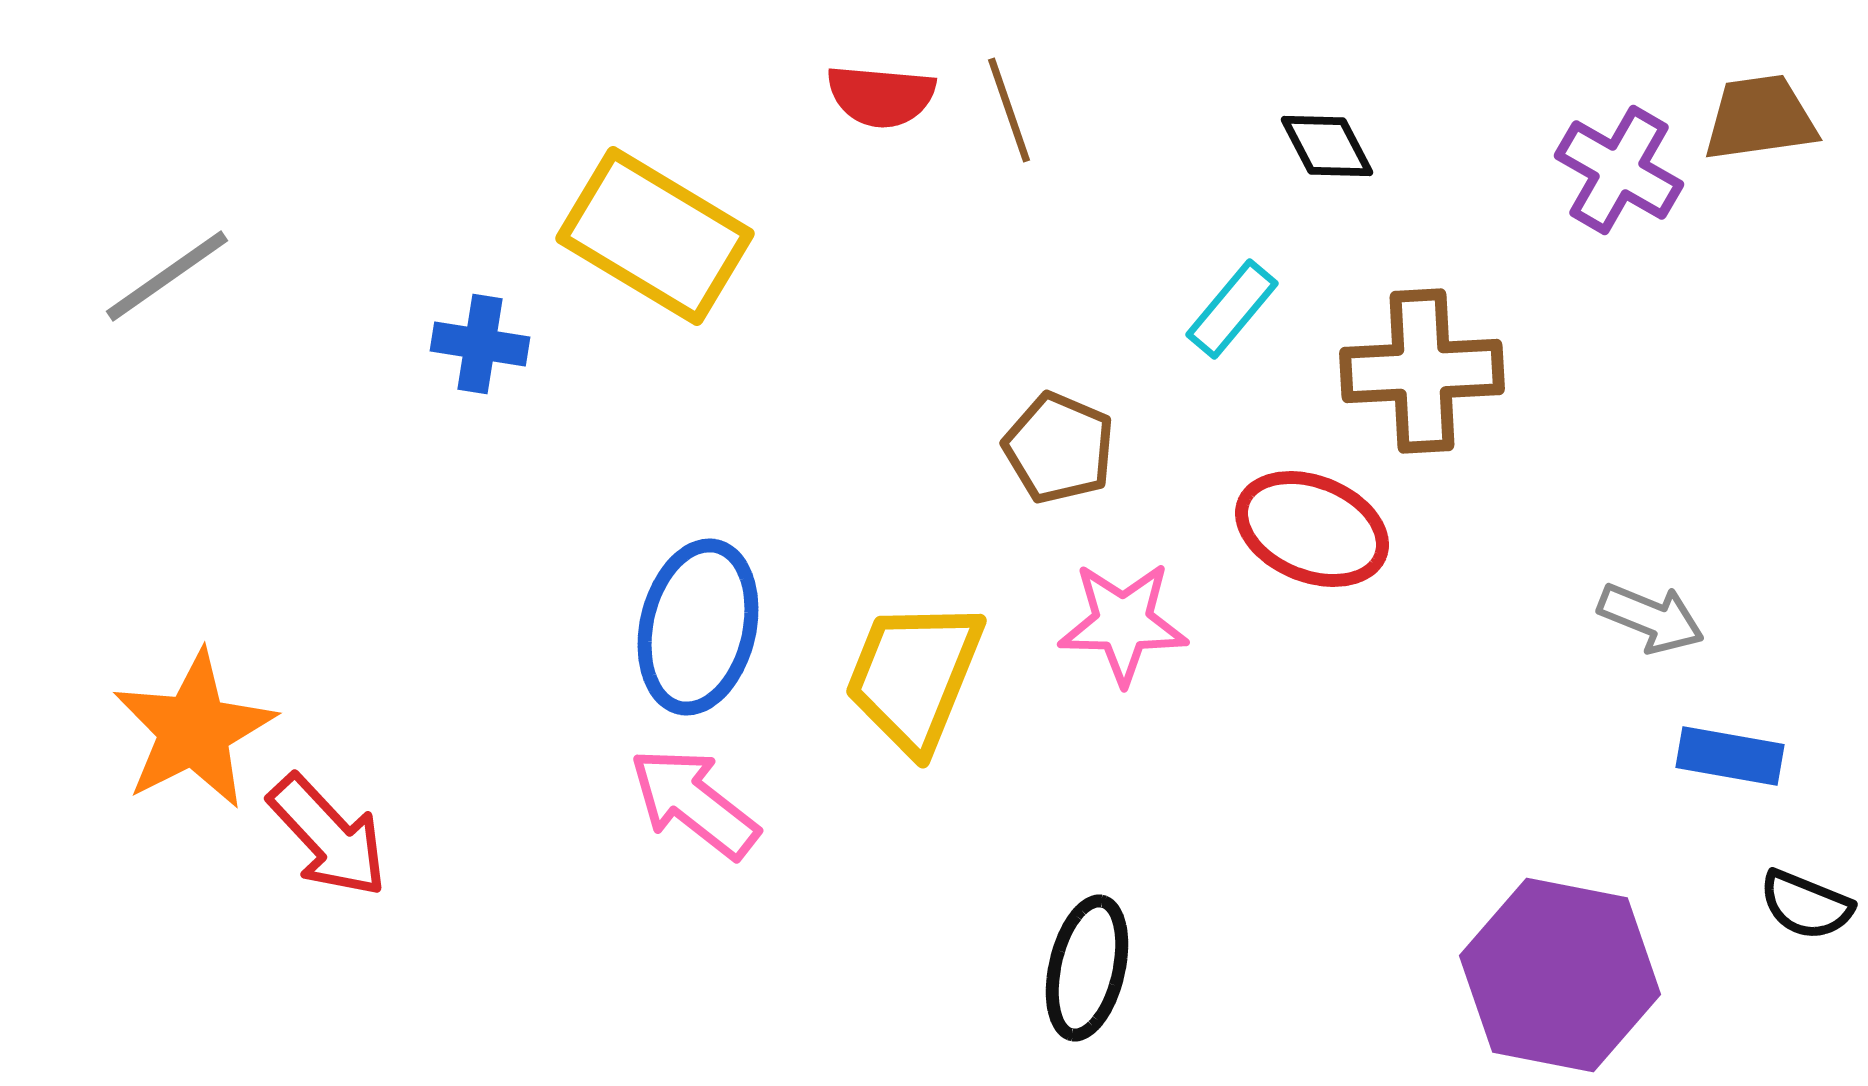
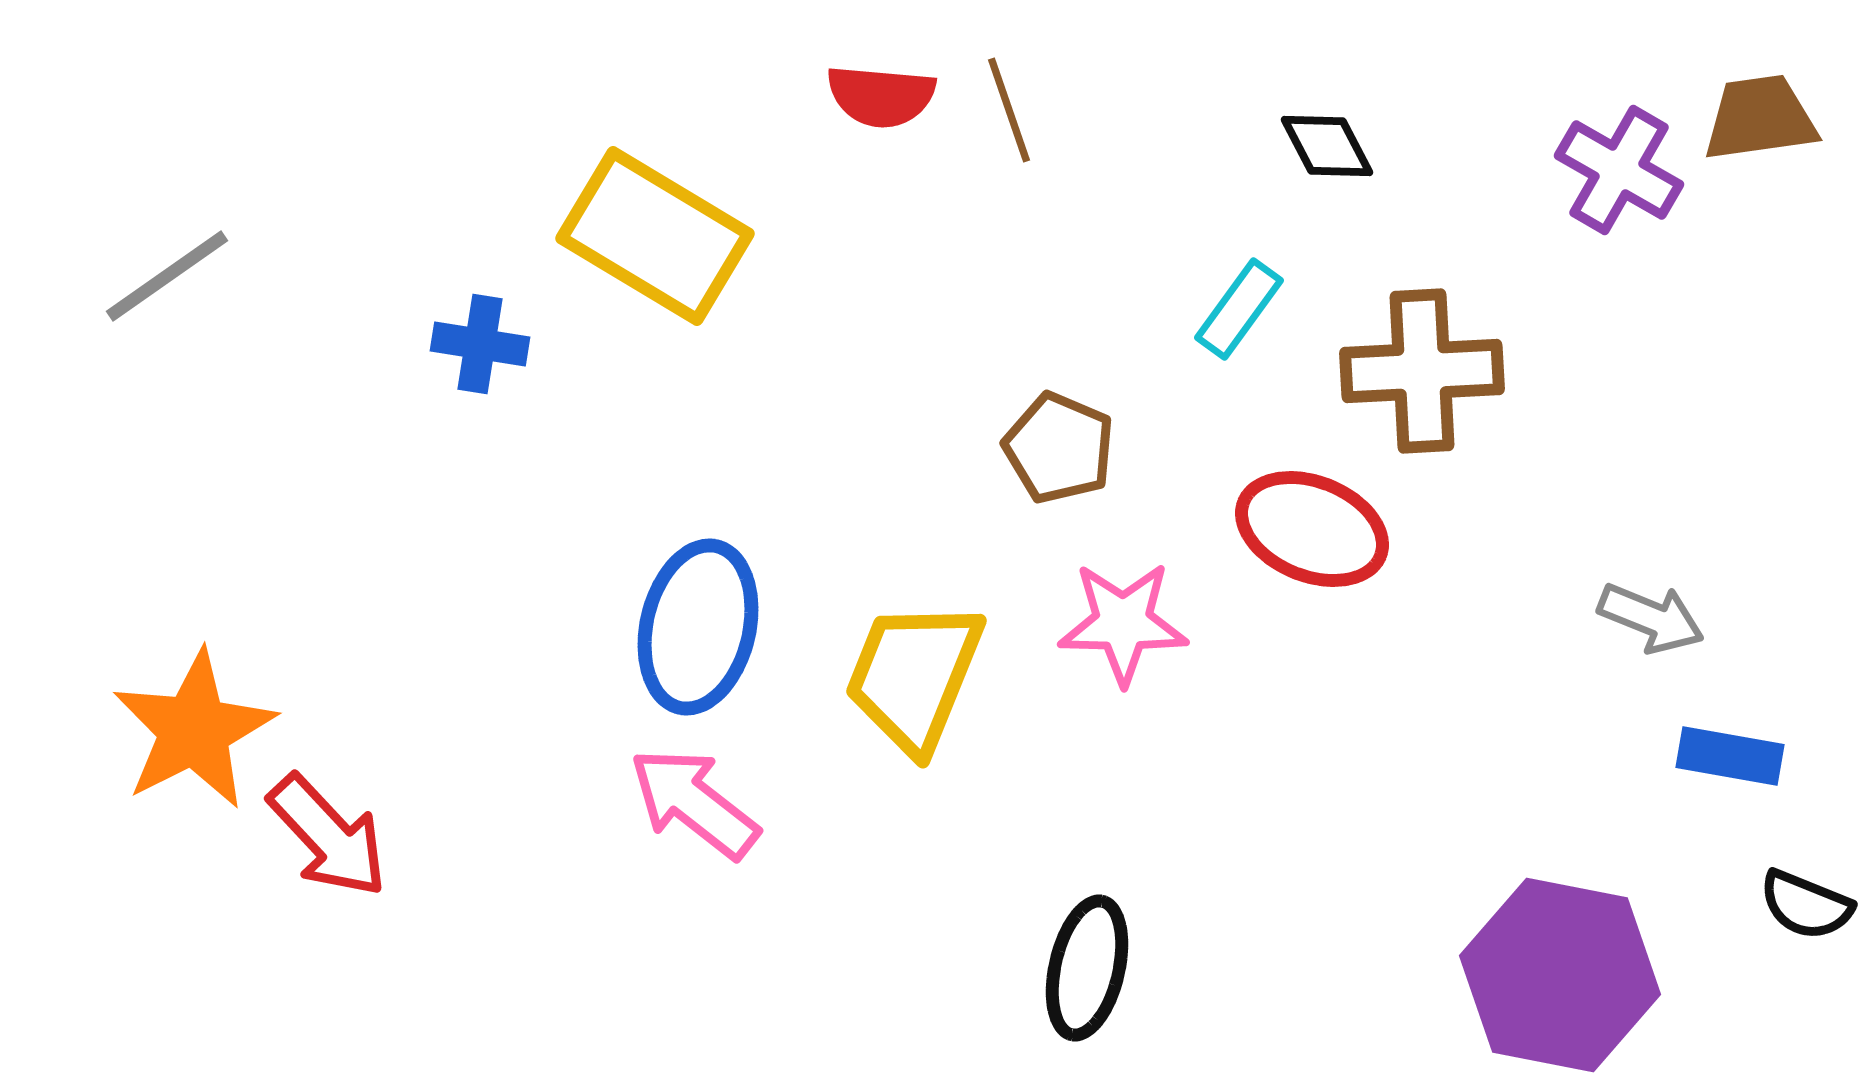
cyan rectangle: moved 7 px right; rotated 4 degrees counterclockwise
